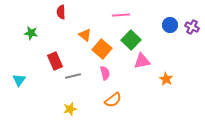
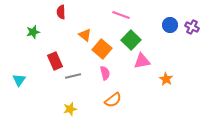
pink line: rotated 24 degrees clockwise
green star: moved 2 px right, 1 px up; rotated 24 degrees counterclockwise
